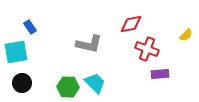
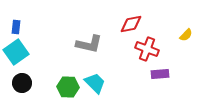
blue rectangle: moved 14 px left; rotated 40 degrees clockwise
cyan square: rotated 25 degrees counterclockwise
